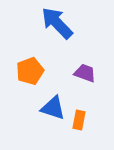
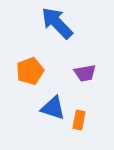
purple trapezoid: rotated 150 degrees clockwise
